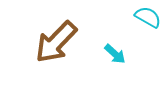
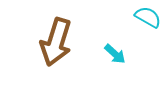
brown arrow: rotated 27 degrees counterclockwise
